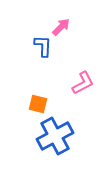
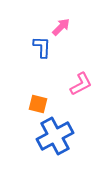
blue L-shape: moved 1 px left, 1 px down
pink L-shape: moved 2 px left, 1 px down
